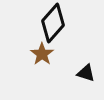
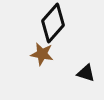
brown star: rotated 25 degrees counterclockwise
